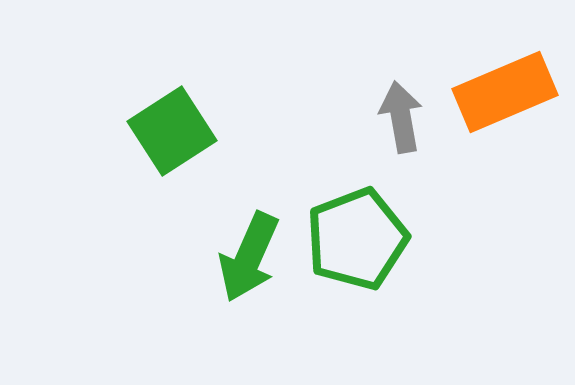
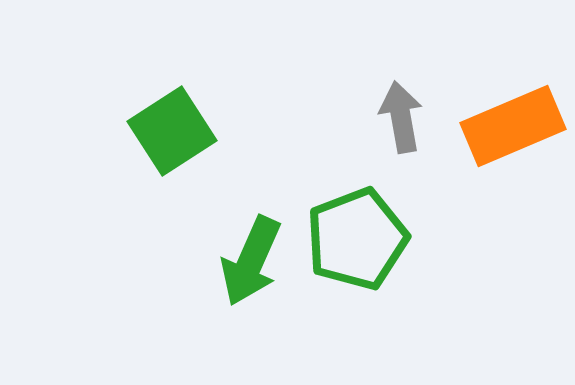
orange rectangle: moved 8 px right, 34 px down
green arrow: moved 2 px right, 4 px down
